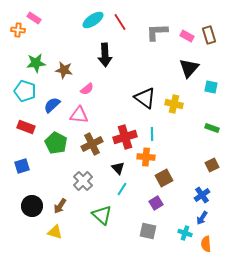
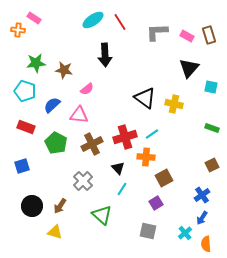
cyan line at (152, 134): rotated 56 degrees clockwise
cyan cross at (185, 233): rotated 32 degrees clockwise
